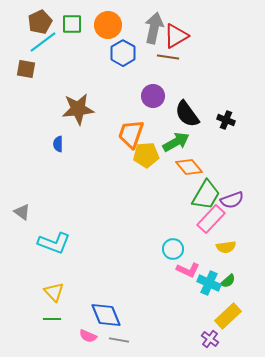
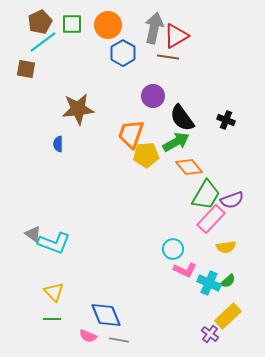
black semicircle: moved 5 px left, 4 px down
gray triangle: moved 11 px right, 22 px down
pink L-shape: moved 3 px left
purple cross: moved 5 px up
